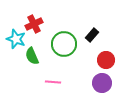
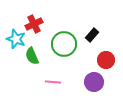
purple circle: moved 8 px left, 1 px up
